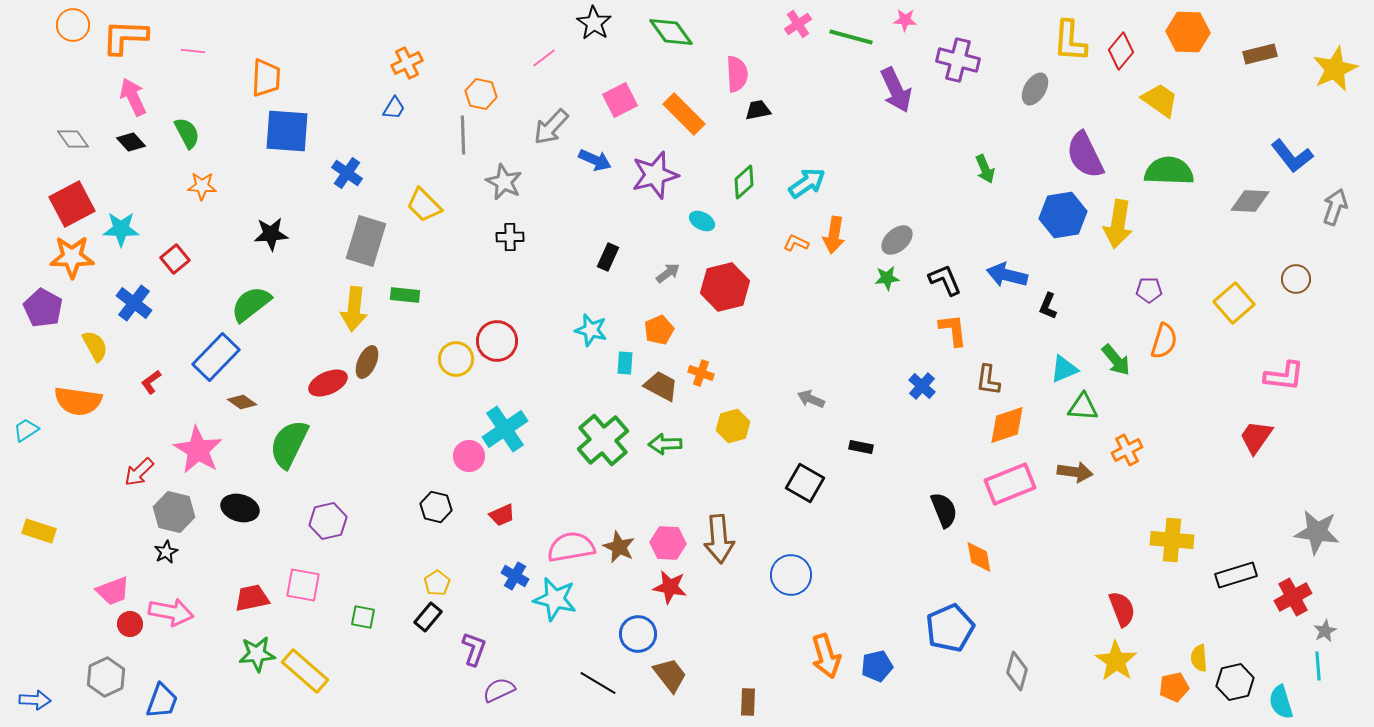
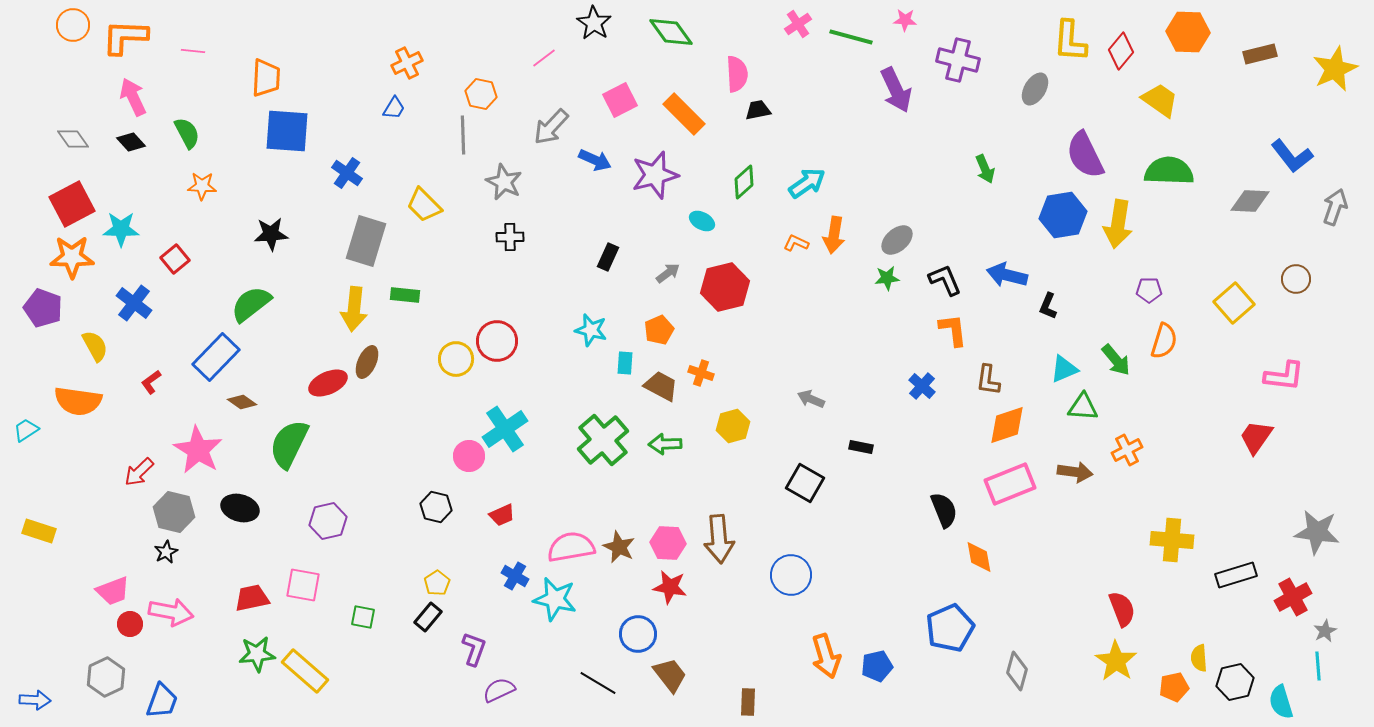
purple pentagon at (43, 308): rotated 9 degrees counterclockwise
